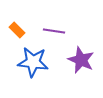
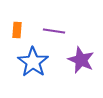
orange rectangle: rotated 49 degrees clockwise
blue star: rotated 28 degrees clockwise
